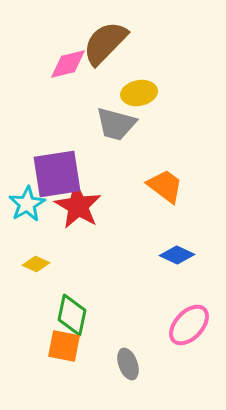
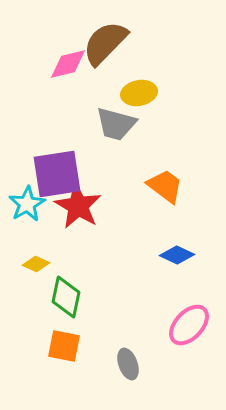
green diamond: moved 6 px left, 18 px up
